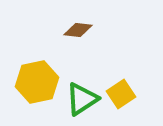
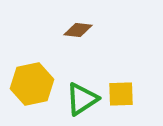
yellow hexagon: moved 5 px left, 2 px down
yellow square: rotated 32 degrees clockwise
